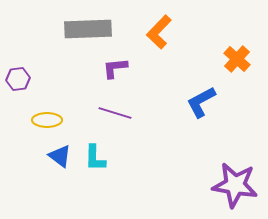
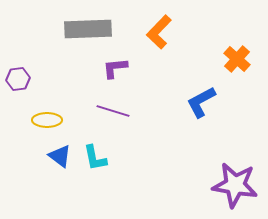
purple line: moved 2 px left, 2 px up
cyan L-shape: rotated 12 degrees counterclockwise
